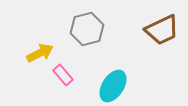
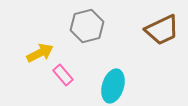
gray hexagon: moved 3 px up
cyan ellipse: rotated 16 degrees counterclockwise
